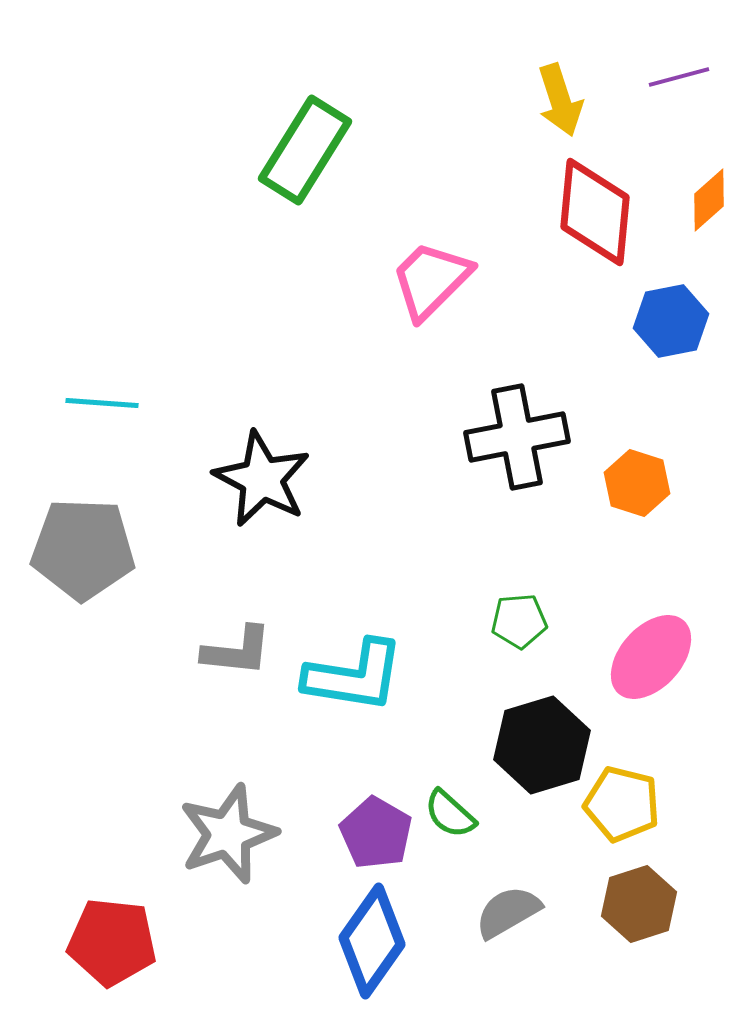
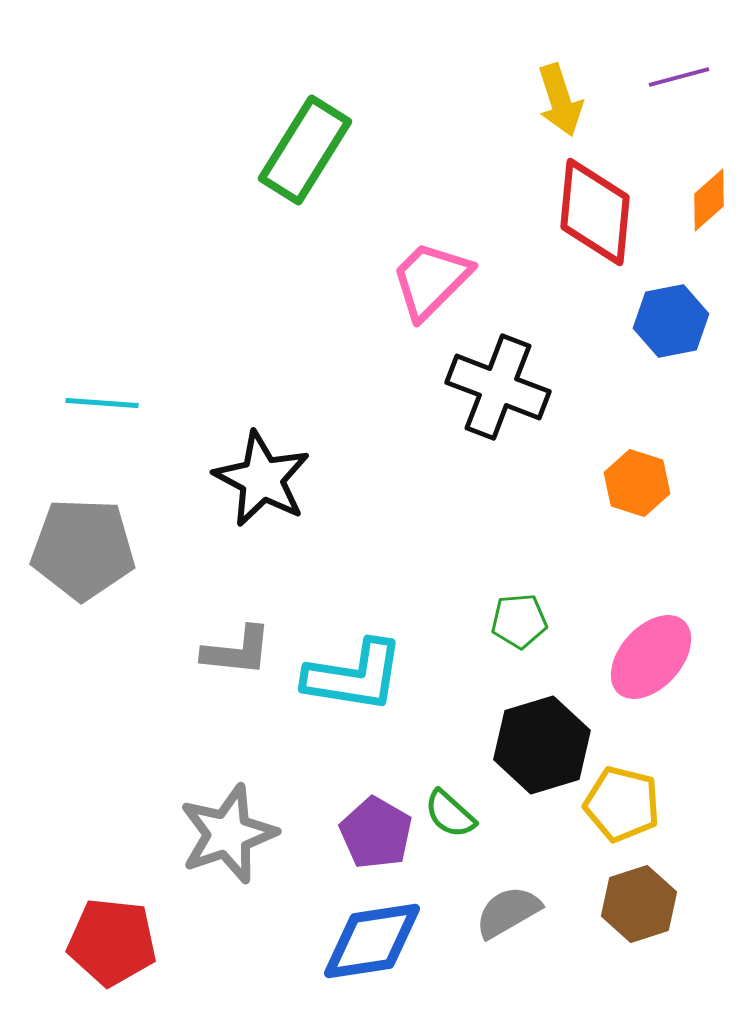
black cross: moved 19 px left, 50 px up; rotated 32 degrees clockwise
blue diamond: rotated 46 degrees clockwise
